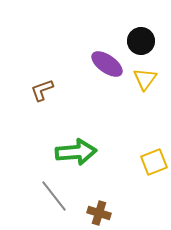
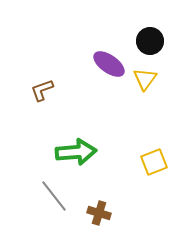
black circle: moved 9 px right
purple ellipse: moved 2 px right
